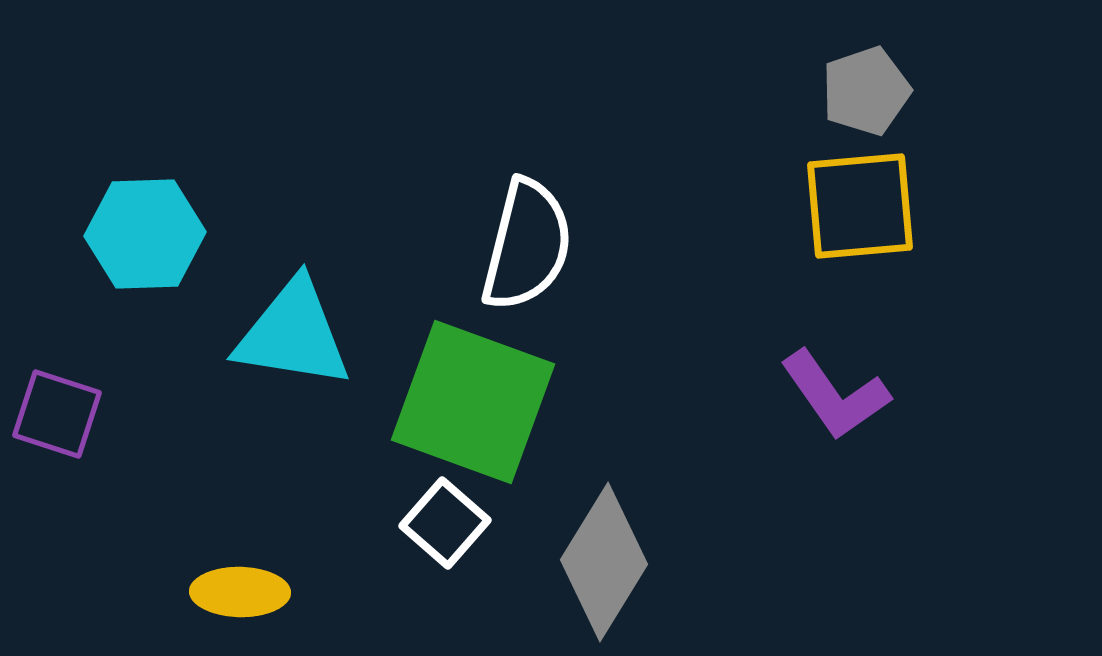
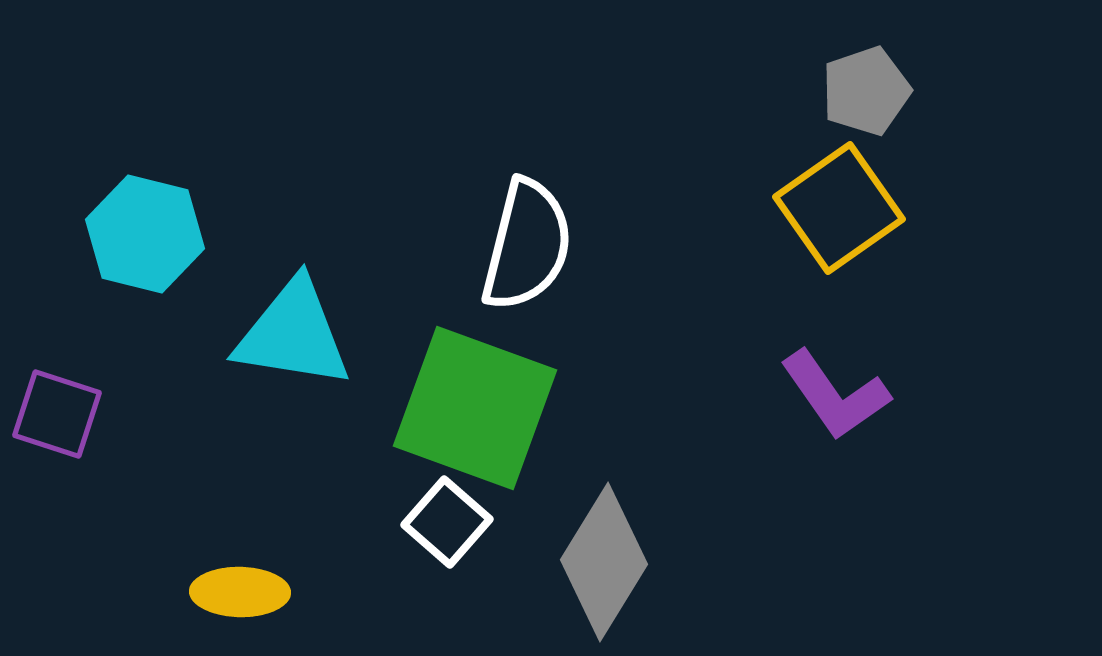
yellow square: moved 21 px left, 2 px down; rotated 30 degrees counterclockwise
cyan hexagon: rotated 16 degrees clockwise
green square: moved 2 px right, 6 px down
white square: moved 2 px right, 1 px up
